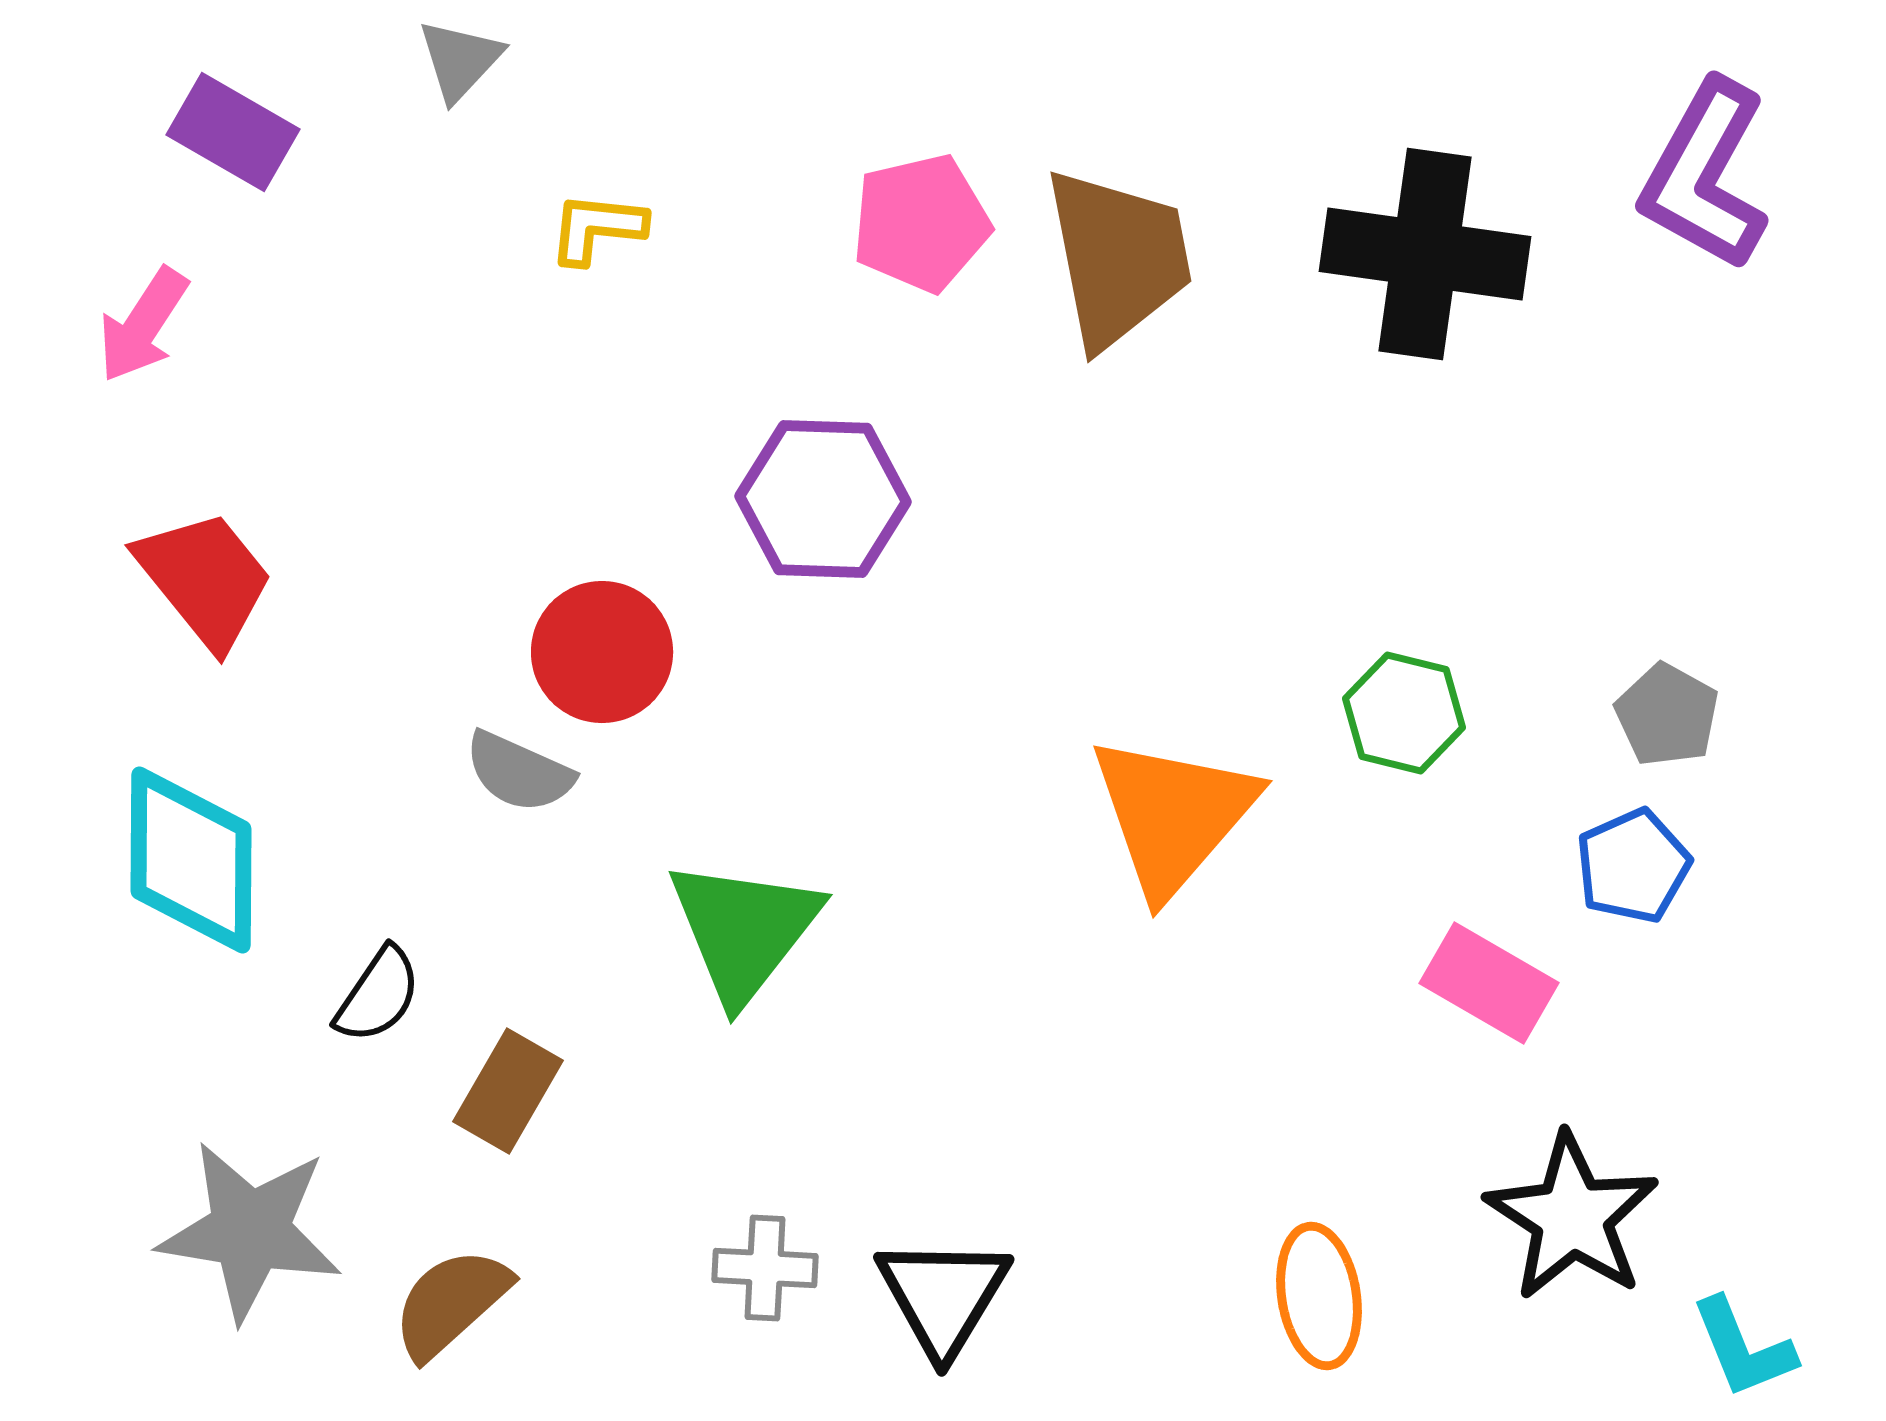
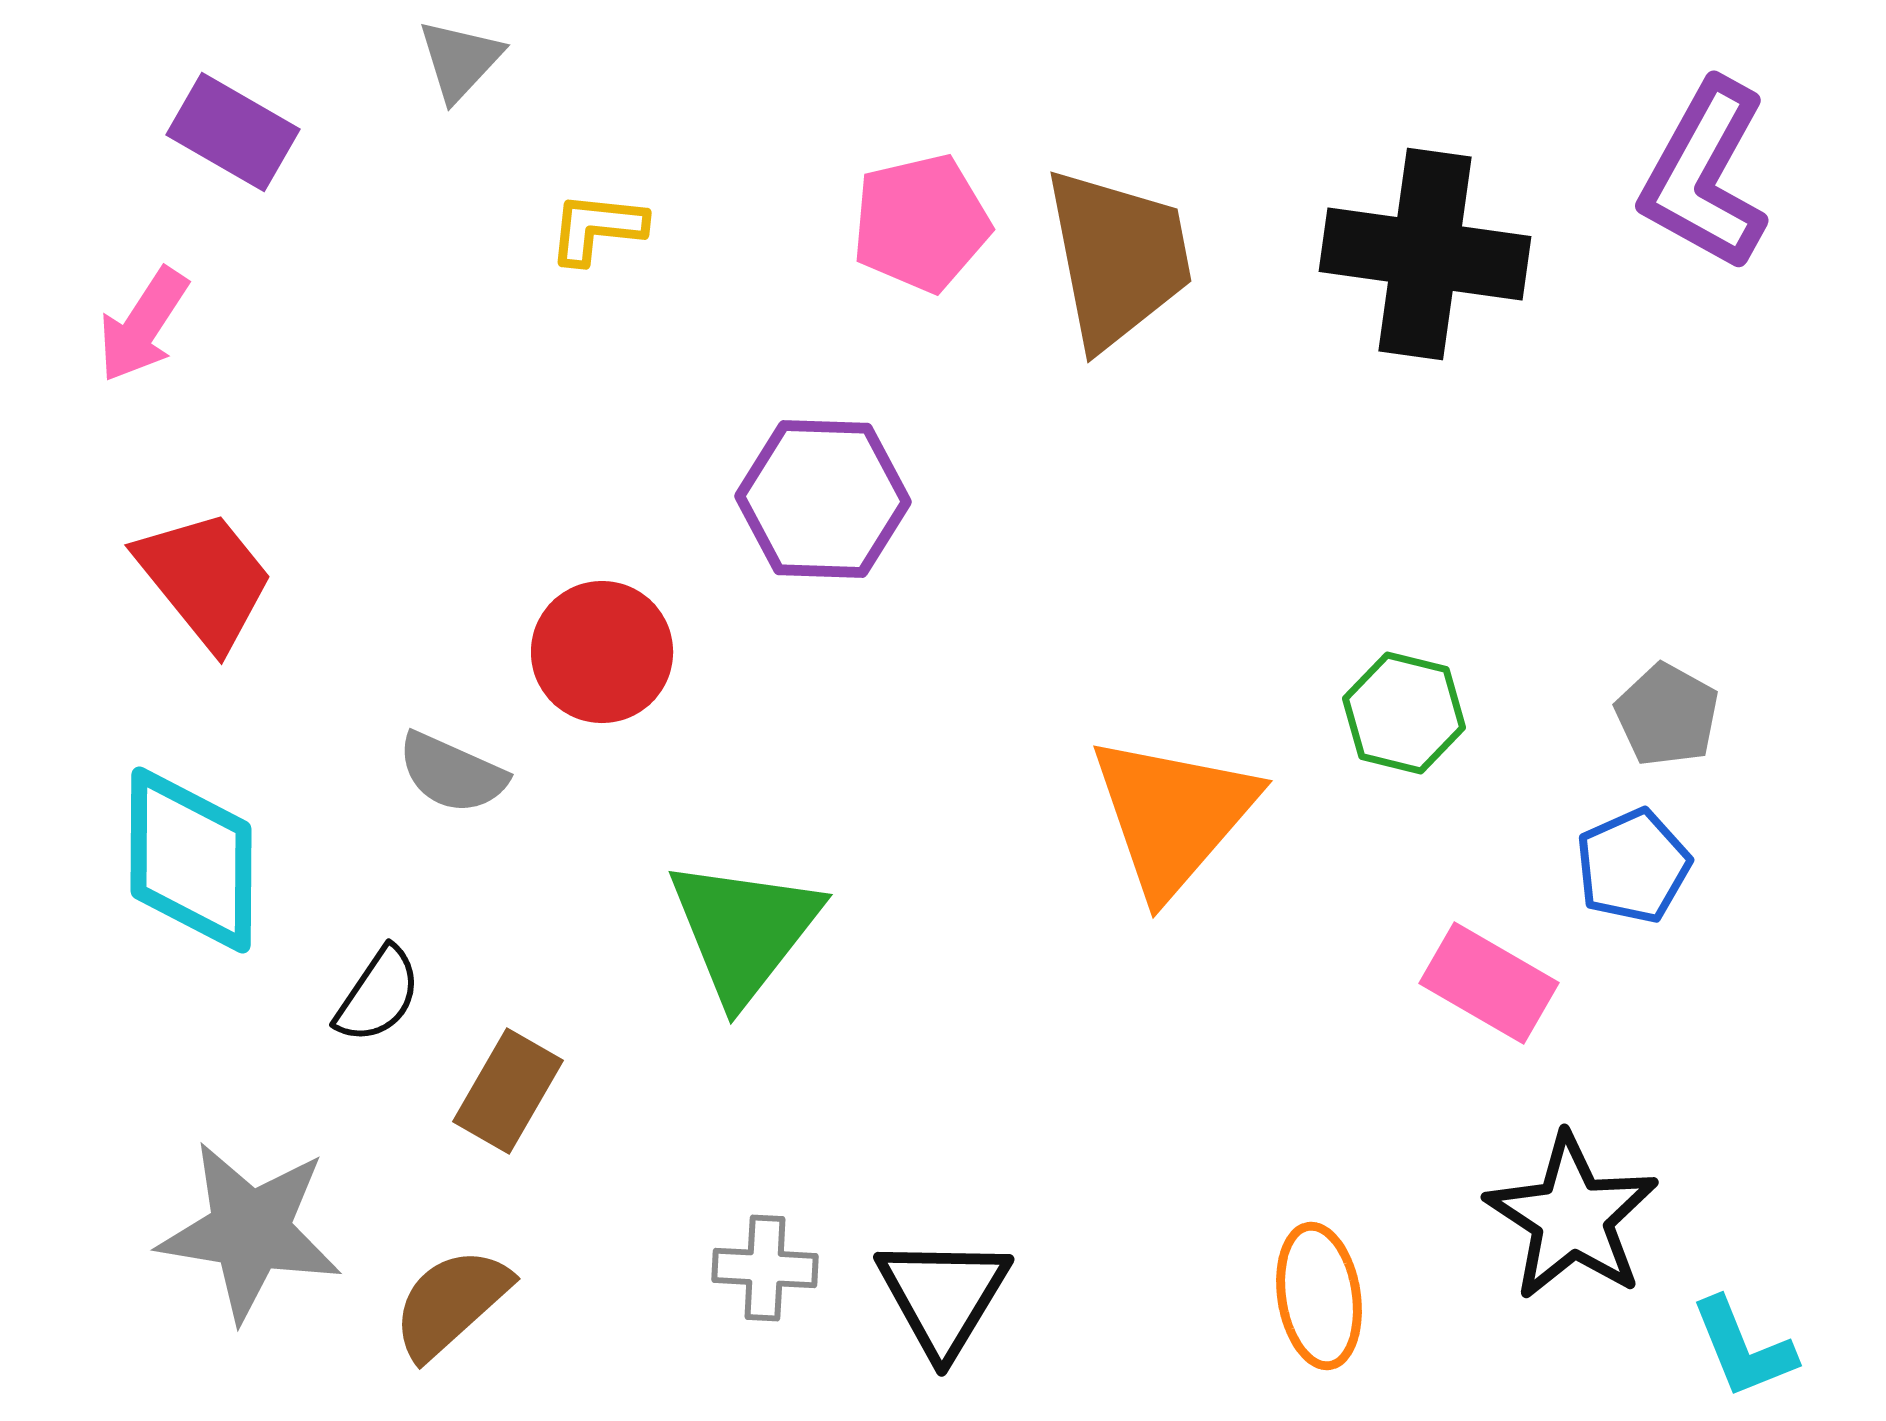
gray semicircle: moved 67 px left, 1 px down
